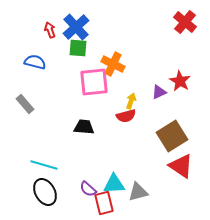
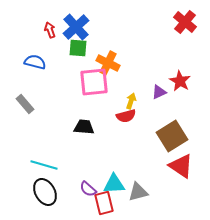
orange cross: moved 5 px left, 1 px up
